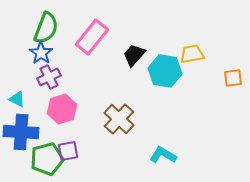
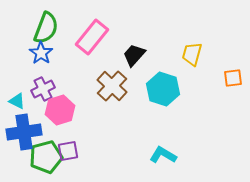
yellow trapezoid: rotated 65 degrees counterclockwise
cyan hexagon: moved 2 px left, 18 px down; rotated 8 degrees clockwise
purple cross: moved 6 px left, 12 px down
cyan triangle: moved 2 px down
pink hexagon: moved 2 px left, 1 px down
brown cross: moved 7 px left, 33 px up
blue cross: moved 3 px right; rotated 12 degrees counterclockwise
green pentagon: moved 1 px left, 2 px up
